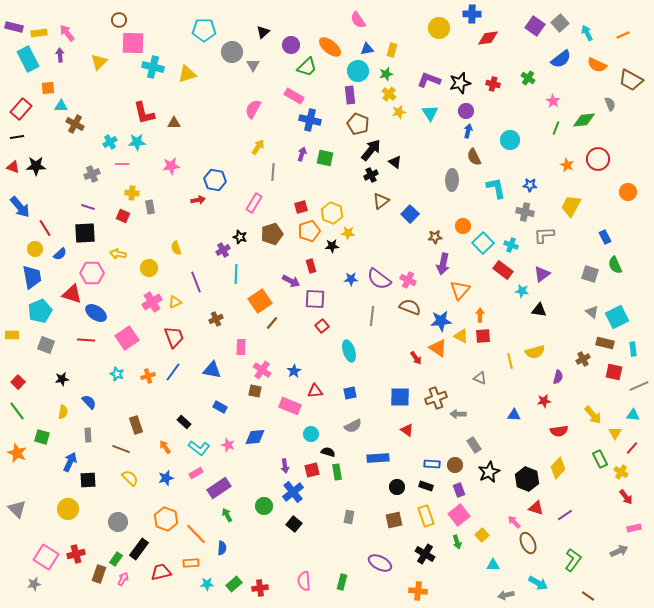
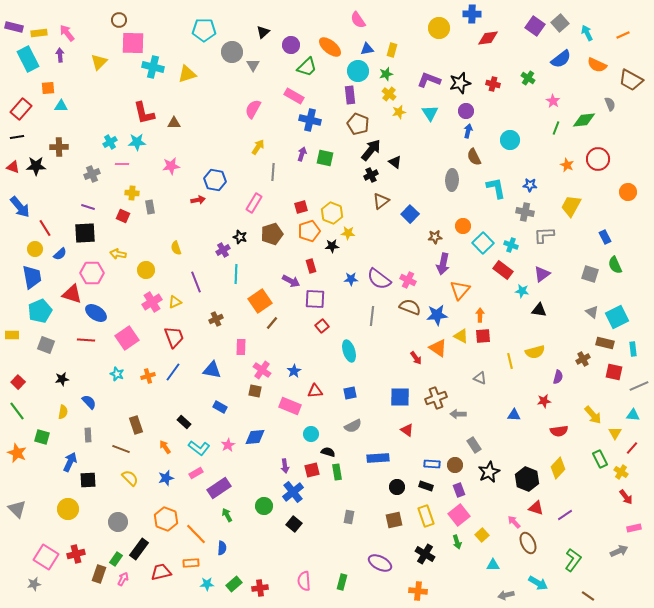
brown cross at (75, 124): moved 16 px left, 23 px down; rotated 30 degrees counterclockwise
yellow circle at (149, 268): moved 3 px left, 2 px down
blue star at (441, 321): moved 4 px left, 6 px up
pink star at (228, 445): rotated 24 degrees clockwise
